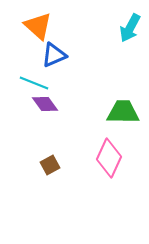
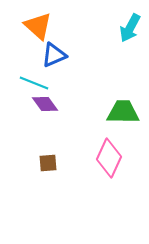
brown square: moved 2 px left, 2 px up; rotated 24 degrees clockwise
